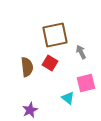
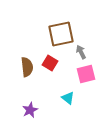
brown square: moved 6 px right, 1 px up
pink square: moved 9 px up
